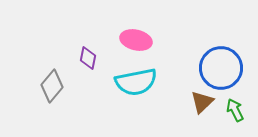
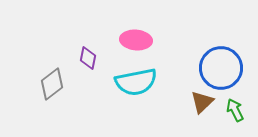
pink ellipse: rotated 8 degrees counterclockwise
gray diamond: moved 2 px up; rotated 12 degrees clockwise
